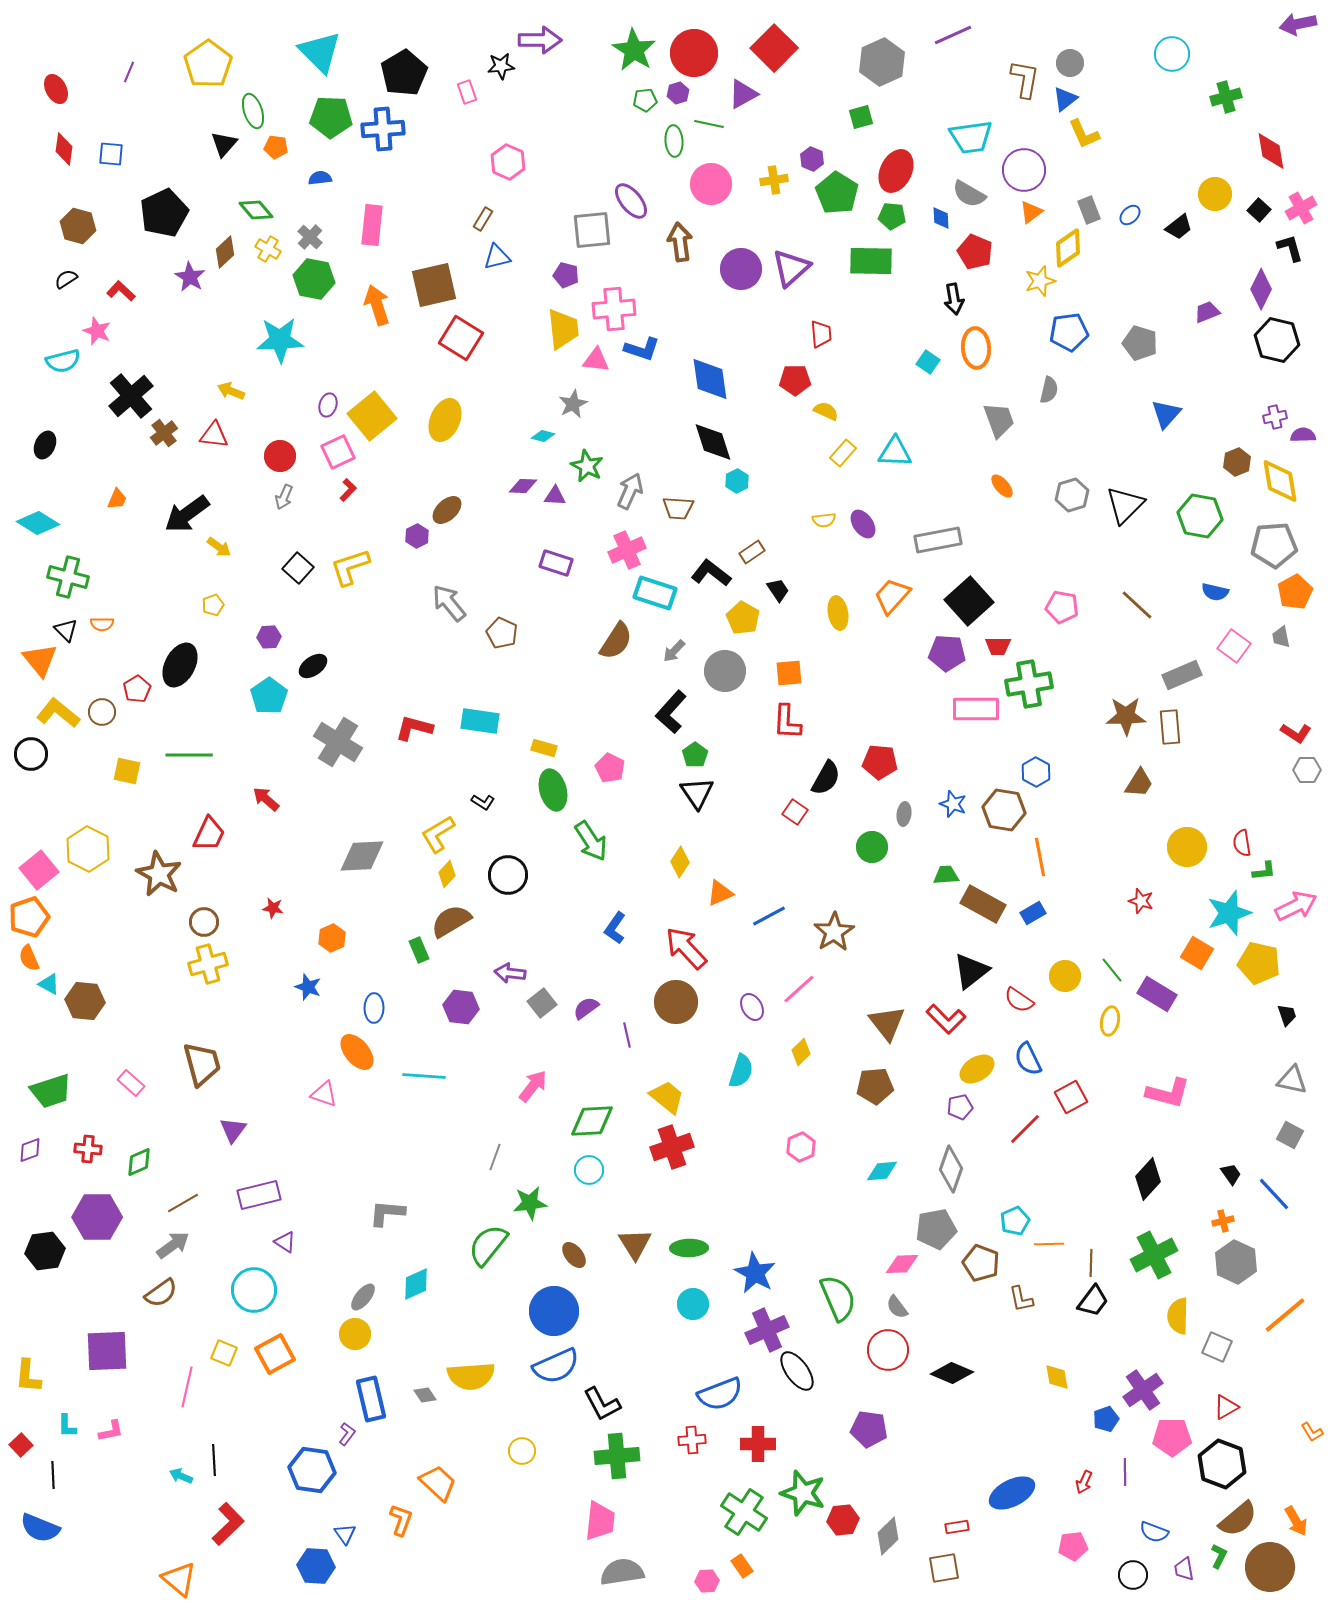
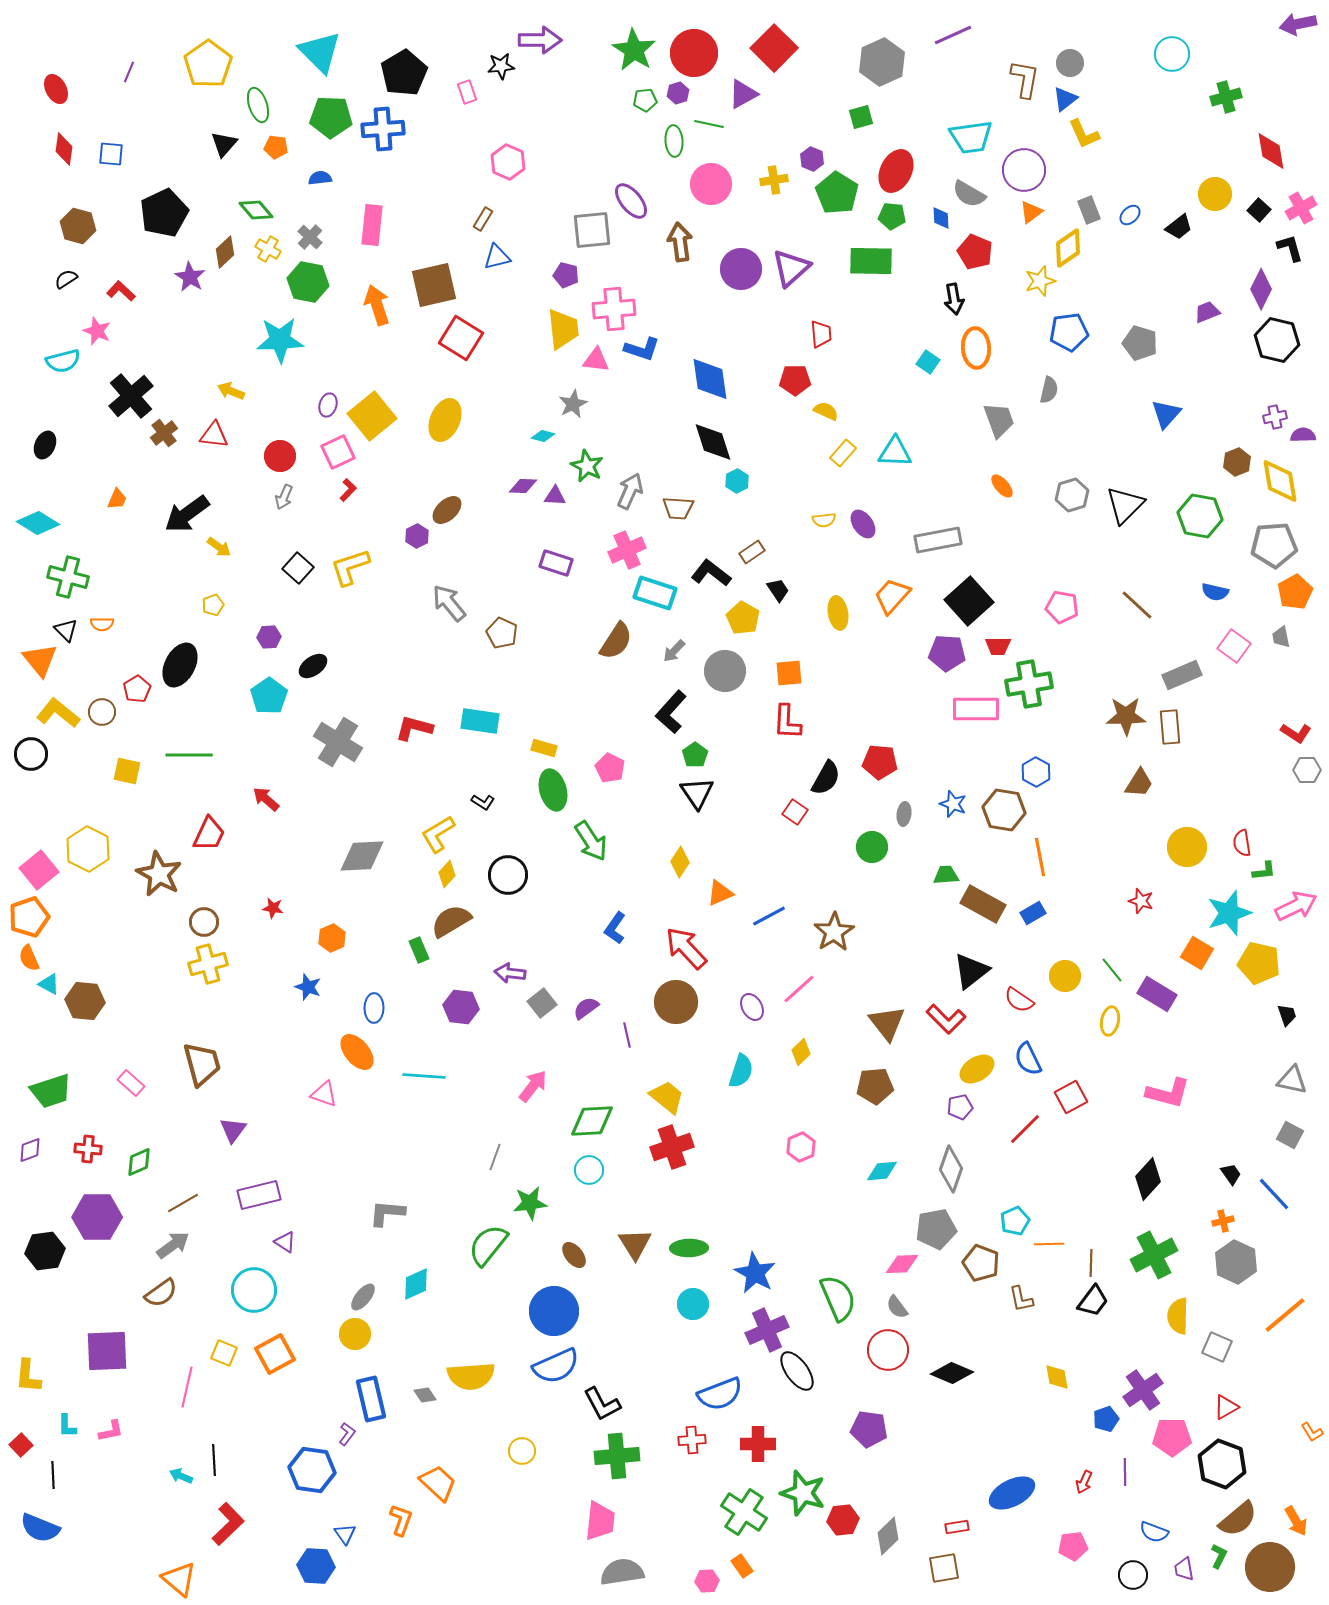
green ellipse at (253, 111): moved 5 px right, 6 px up
green hexagon at (314, 279): moved 6 px left, 3 px down
